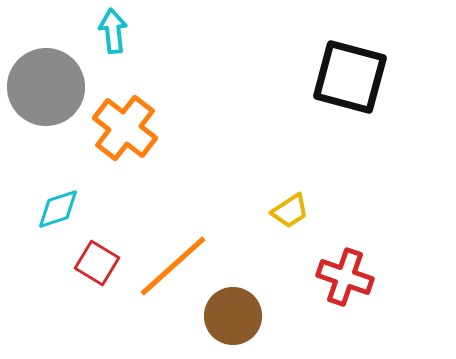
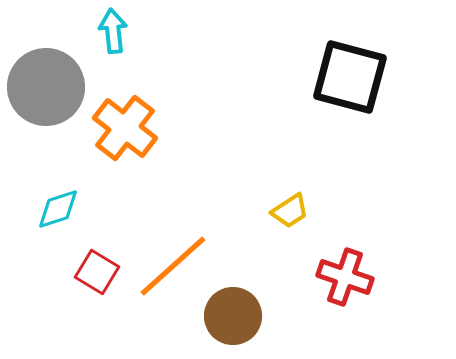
red square: moved 9 px down
